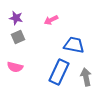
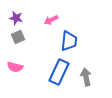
blue trapezoid: moved 5 px left, 4 px up; rotated 85 degrees clockwise
